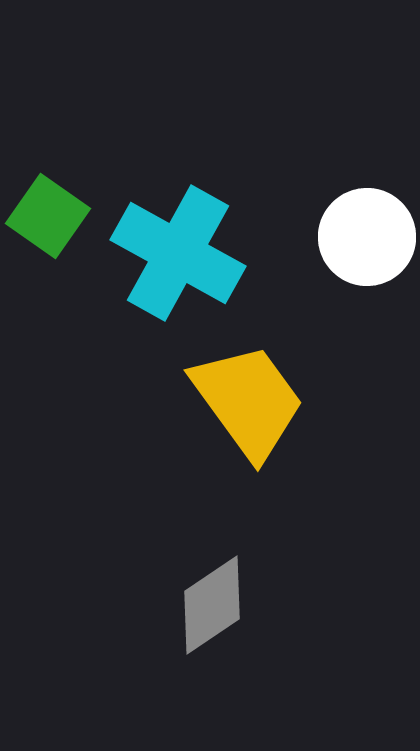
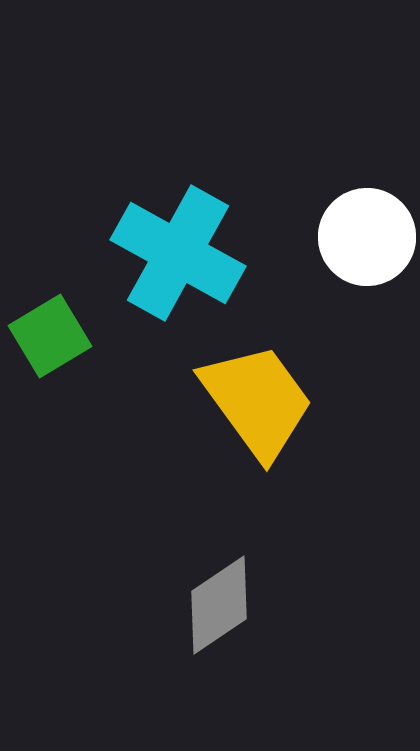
green square: moved 2 px right, 120 px down; rotated 24 degrees clockwise
yellow trapezoid: moved 9 px right
gray diamond: moved 7 px right
